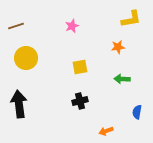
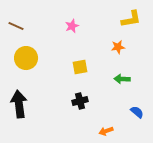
brown line: rotated 42 degrees clockwise
blue semicircle: rotated 120 degrees clockwise
